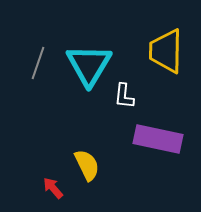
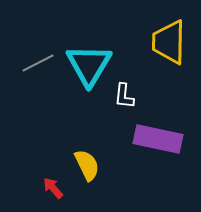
yellow trapezoid: moved 3 px right, 9 px up
gray line: rotated 44 degrees clockwise
